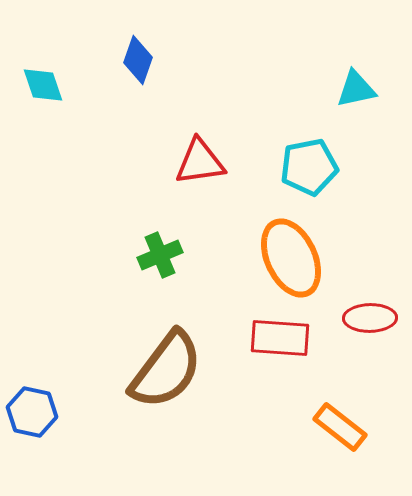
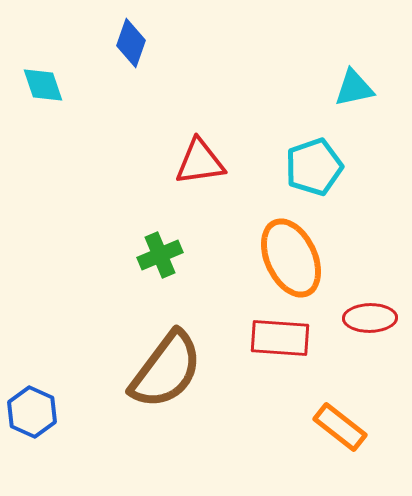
blue diamond: moved 7 px left, 17 px up
cyan triangle: moved 2 px left, 1 px up
cyan pentagon: moved 5 px right; rotated 8 degrees counterclockwise
blue hexagon: rotated 12 degrees clockwise
